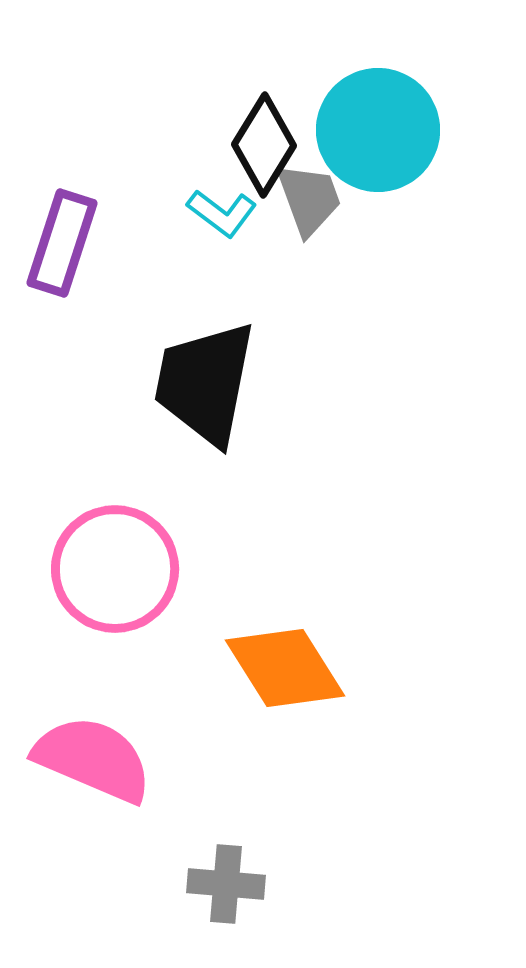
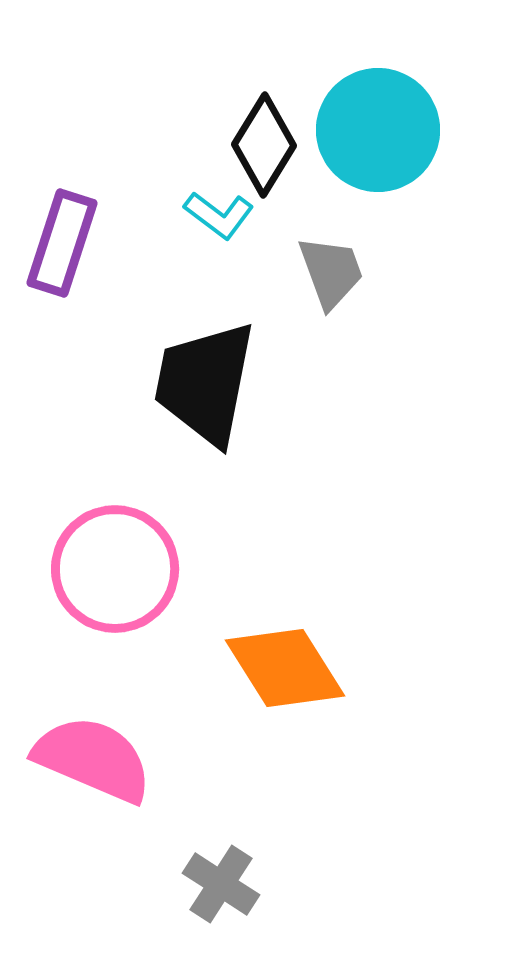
gray trapezoid: moved 22 px right, 73 px down
cyan L-shape: moved 3 px left, 2 px down
gray cross: moved 5 px left; rotated 28 degrees clockwise
